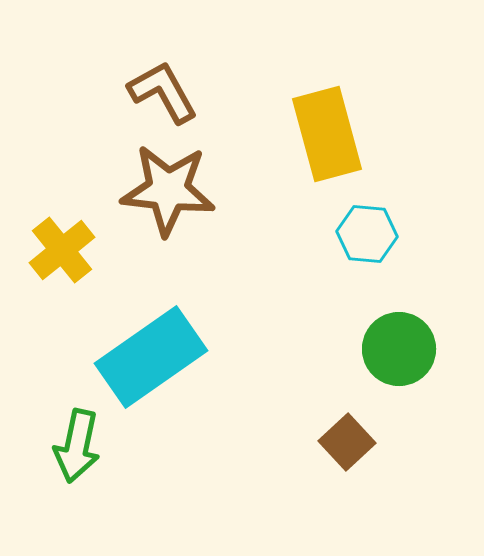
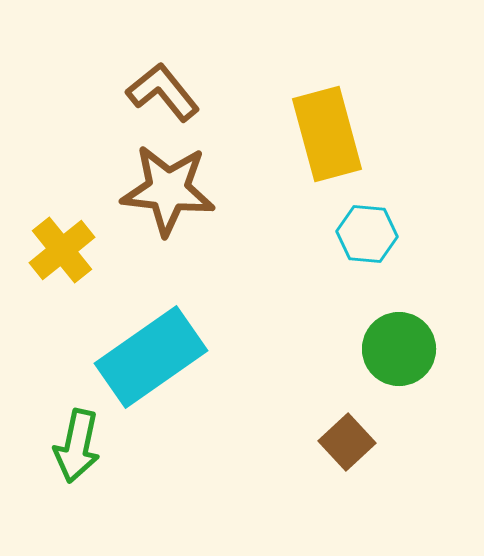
brown L-shape: rotated 10 degrees counterclockwise
